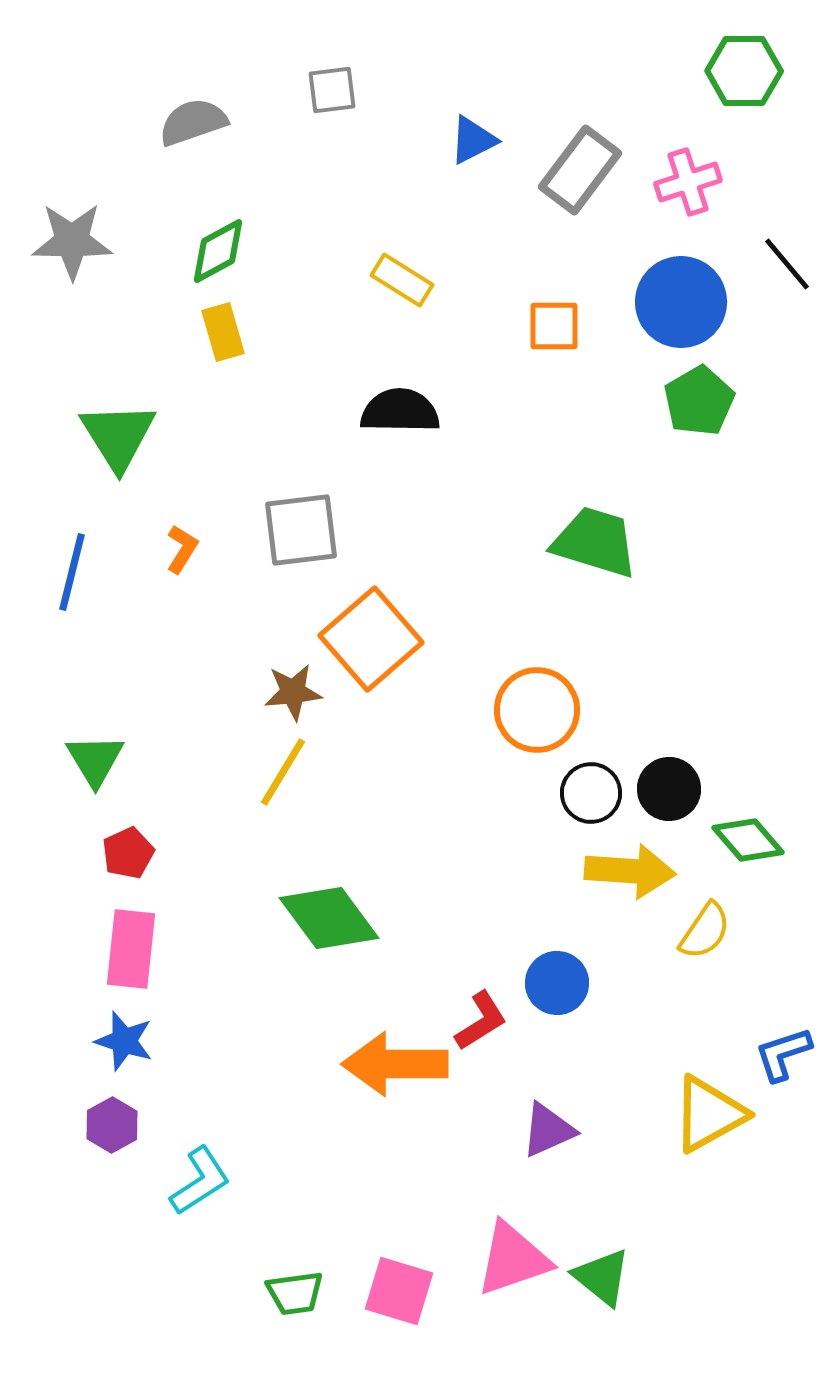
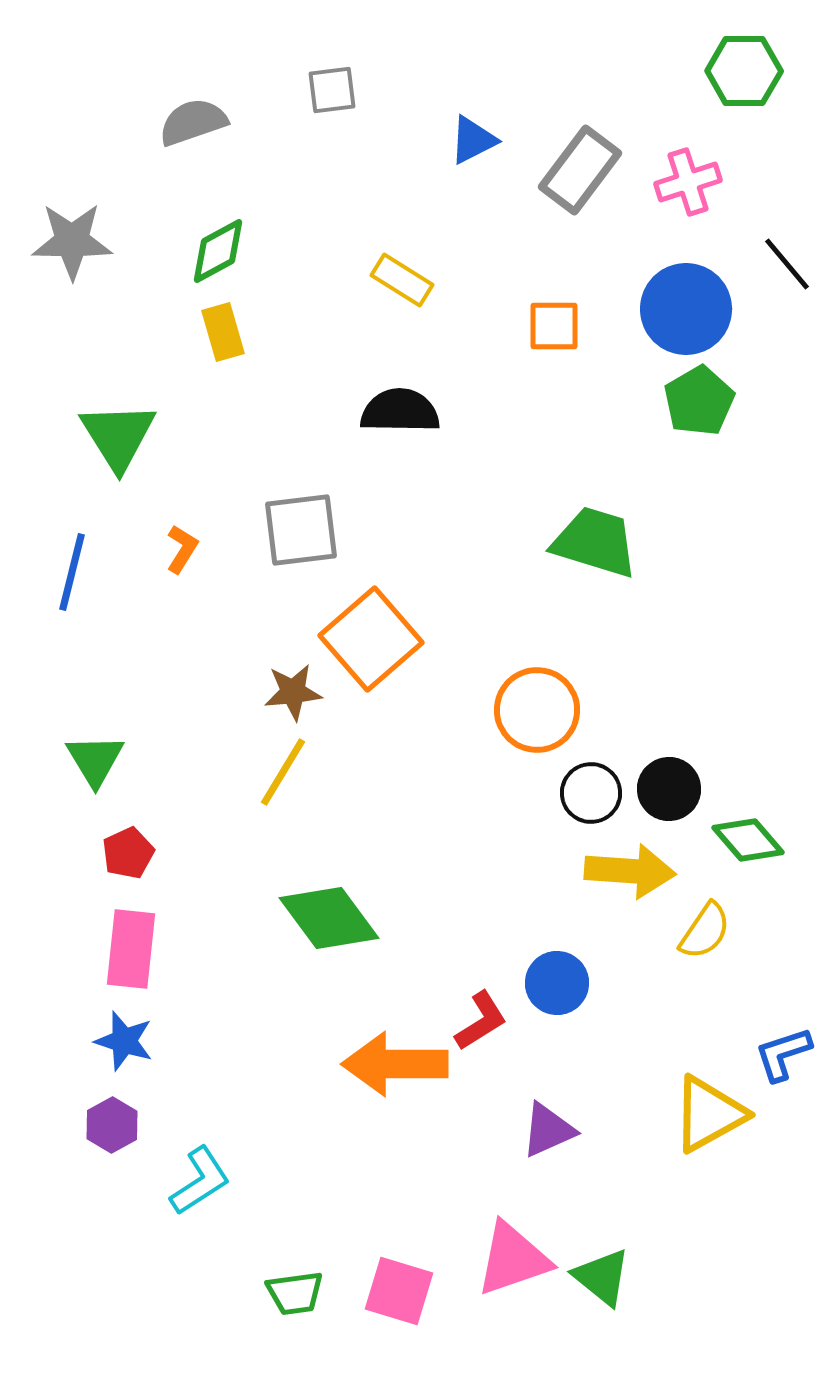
blue circle at (681, 302): moved 5 px right, 7 px down
